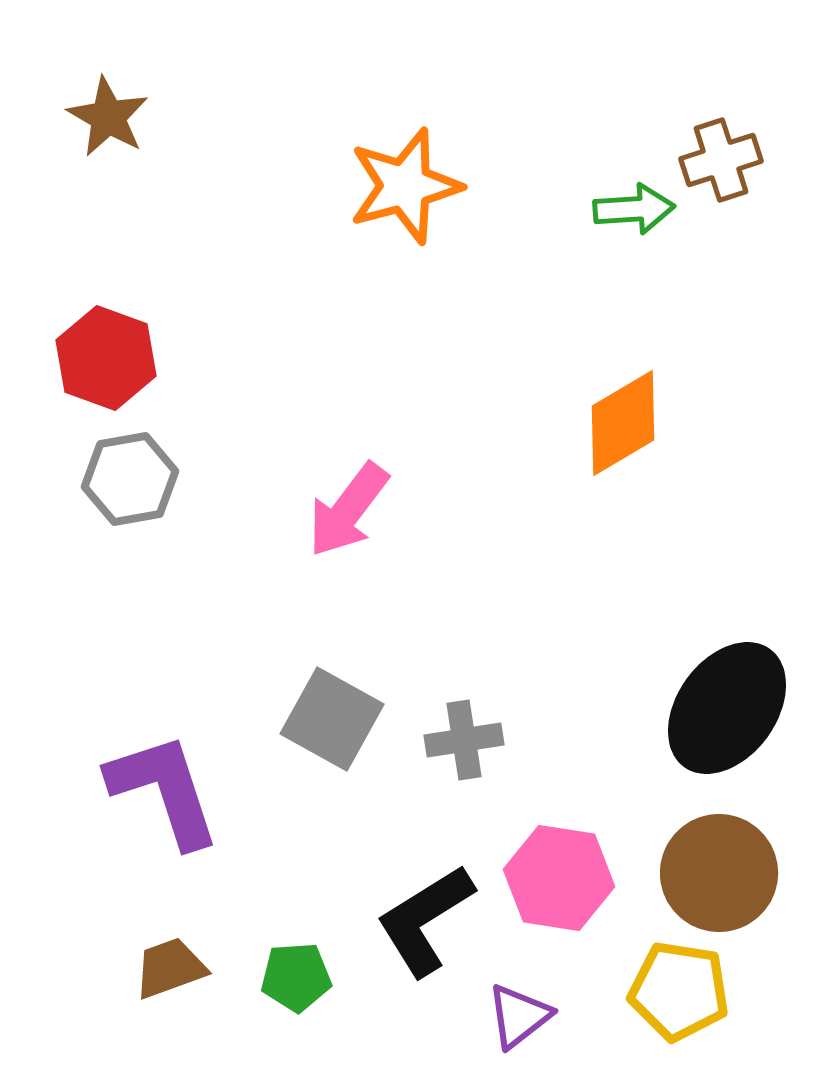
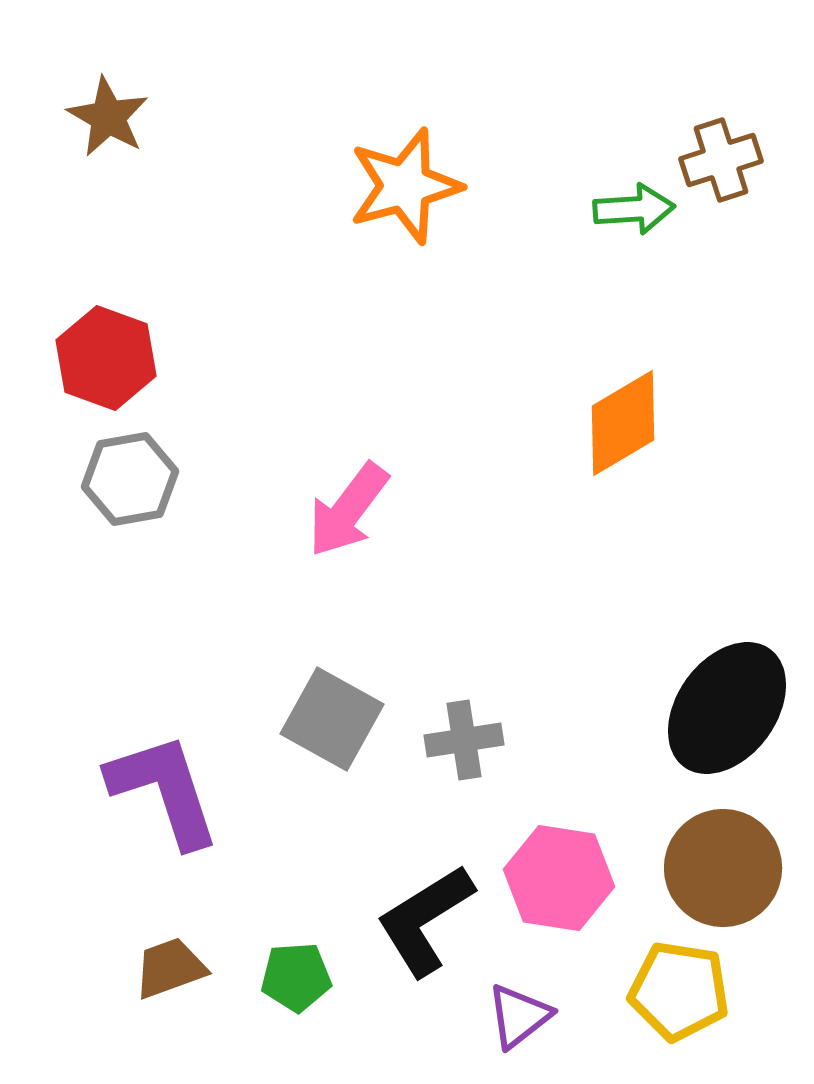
brown circle: moved 4 px right, 5 px up
